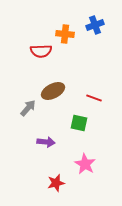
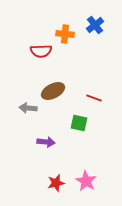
blue cross: rotated 18 degrees counterclockwise
gray arrow: rotated 126 degrees counterclockwise
pink star: moved 1 px right, 17 px down
